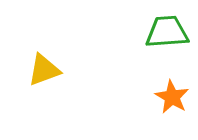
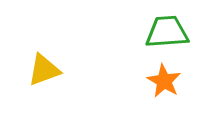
orange star: moved 8 px left, 16 px up
